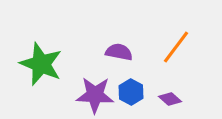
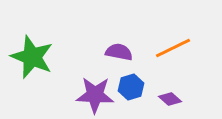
orange line: moved 3 px left, 1 px down; rotated 27 degrees clockwise
green star: moved 9 px left, 7 px up
blue hexagon: moved 5 px up; rotated 15 degrees clockwise
